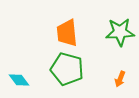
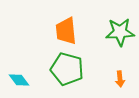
orange trapezoid: moved 1 px left, 2 px up
orange arrow: rotated 28 degrees counterclockwise
